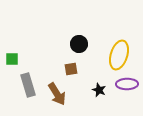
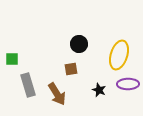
purple ellipse: moved 1 px right
